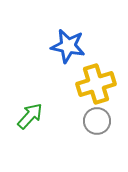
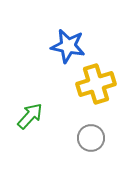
gray circle: moved 6 px left, 17 px down
